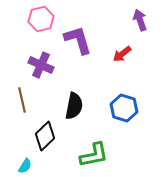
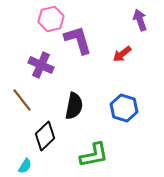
pink hexagon: moved 10 px right
brown line: rotated 25 degrees counterclockwise
